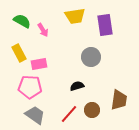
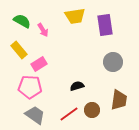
yellow rectangle: moved 3 px up; rotated 12 degrees counterclockwise
gray circle: moved 22 px right, 5 px down
pink rectangle: rotated 21 degrees counterclockwise
red line: rotated 12 degrees clockwise
